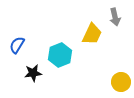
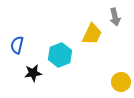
blue semicircle: rotated 18 degrees counterclockwise
